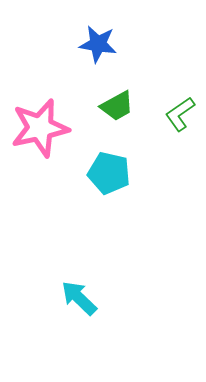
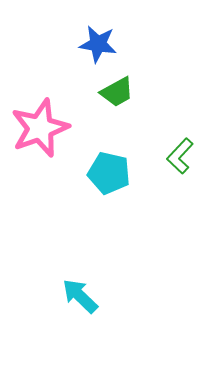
green trapezoid: moved 14 px up
green L-shape: moved 42 px down; rotated 12 degrees counterclockwise
pink star: rotated 8 degrees counterclockwise
cyan arrow: moved 1 px right, 2 px up
